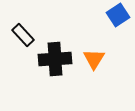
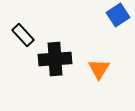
orange triangle: moved 5 px right, 10 px down
